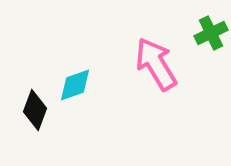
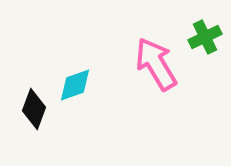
green cross: moved 6 px left, 4 px down
black diamond: moved 1 px left, 1 px up
